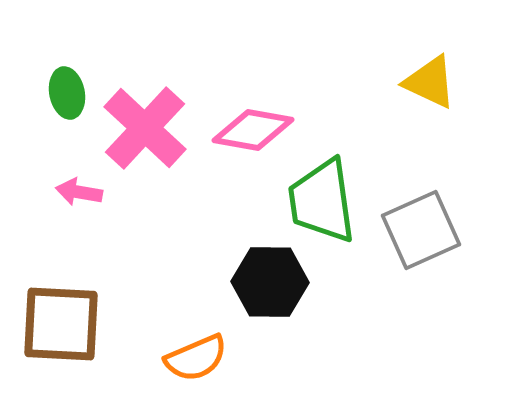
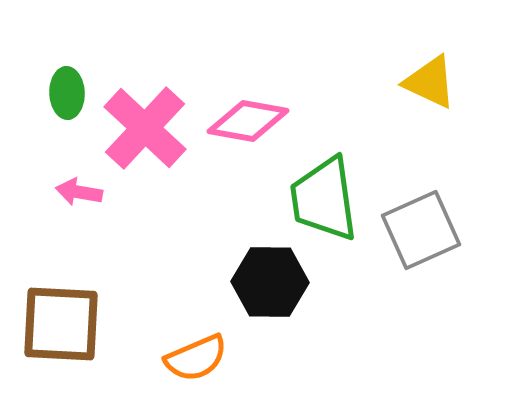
green ellipse: rotated 9 degrees clockwise
pink diamond: moved 5 px left, 9 px up
green trapezoid: moved 2 px right, 2 px up
